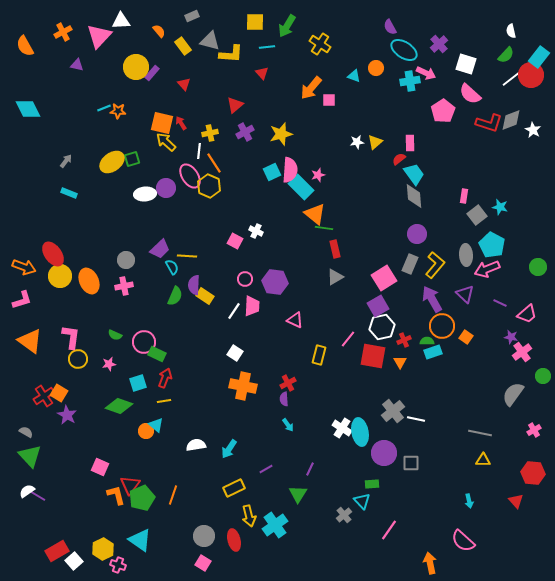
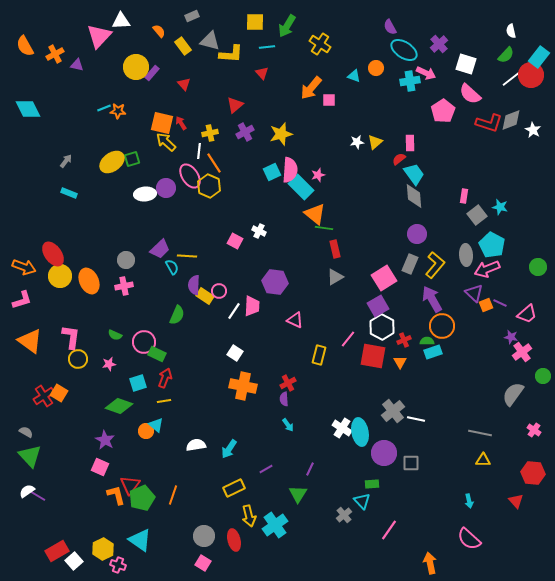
orange cross at (63, 32): moved 8 px left, 22 px down
white cross at (256, 231): moved 3 px right
pink circle at (245, 279): moved 26 px left, 12 px down
purple triangle at (465, 294): moved 9 px right, 1 px up
green semicircle at (175, 296): moved 2 px right, 19 px down
white hexagon at (382, 327): rotated 20 degrees counterclockwise
orange square at (466, 337): moved 20 px right, 32 px up; rotated 32 degrees clockwise
purple star at (67, 415): moved 38 px right, 25 px down
pink cross at (534, 430): rotated 24 degrees counterclockwise
pink semicircle at (463, 541): moved 6 px right, 2 px up
